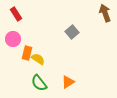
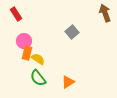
pink circle: moved 11 px right, 2 px down
green semicircle: moved 1 px left, 5 px up
